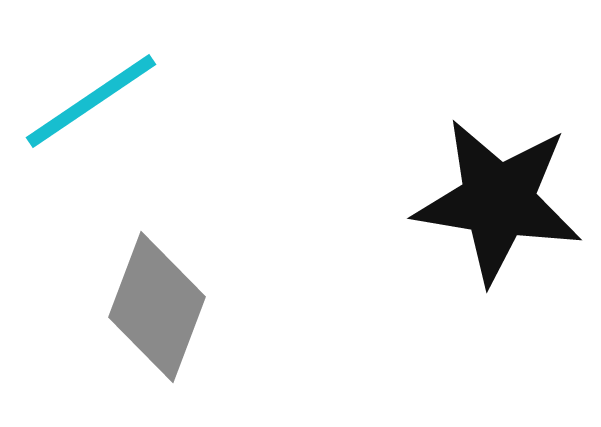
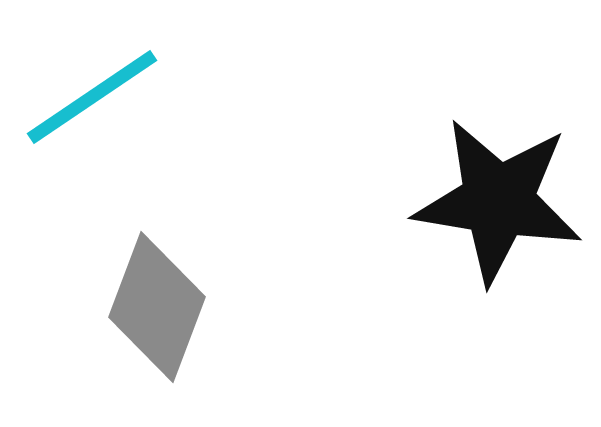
cyan line: moved 1 px right, 4 px up
